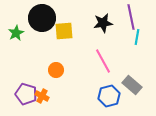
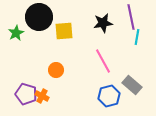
black circle: moved 3 px left, 1 px up
